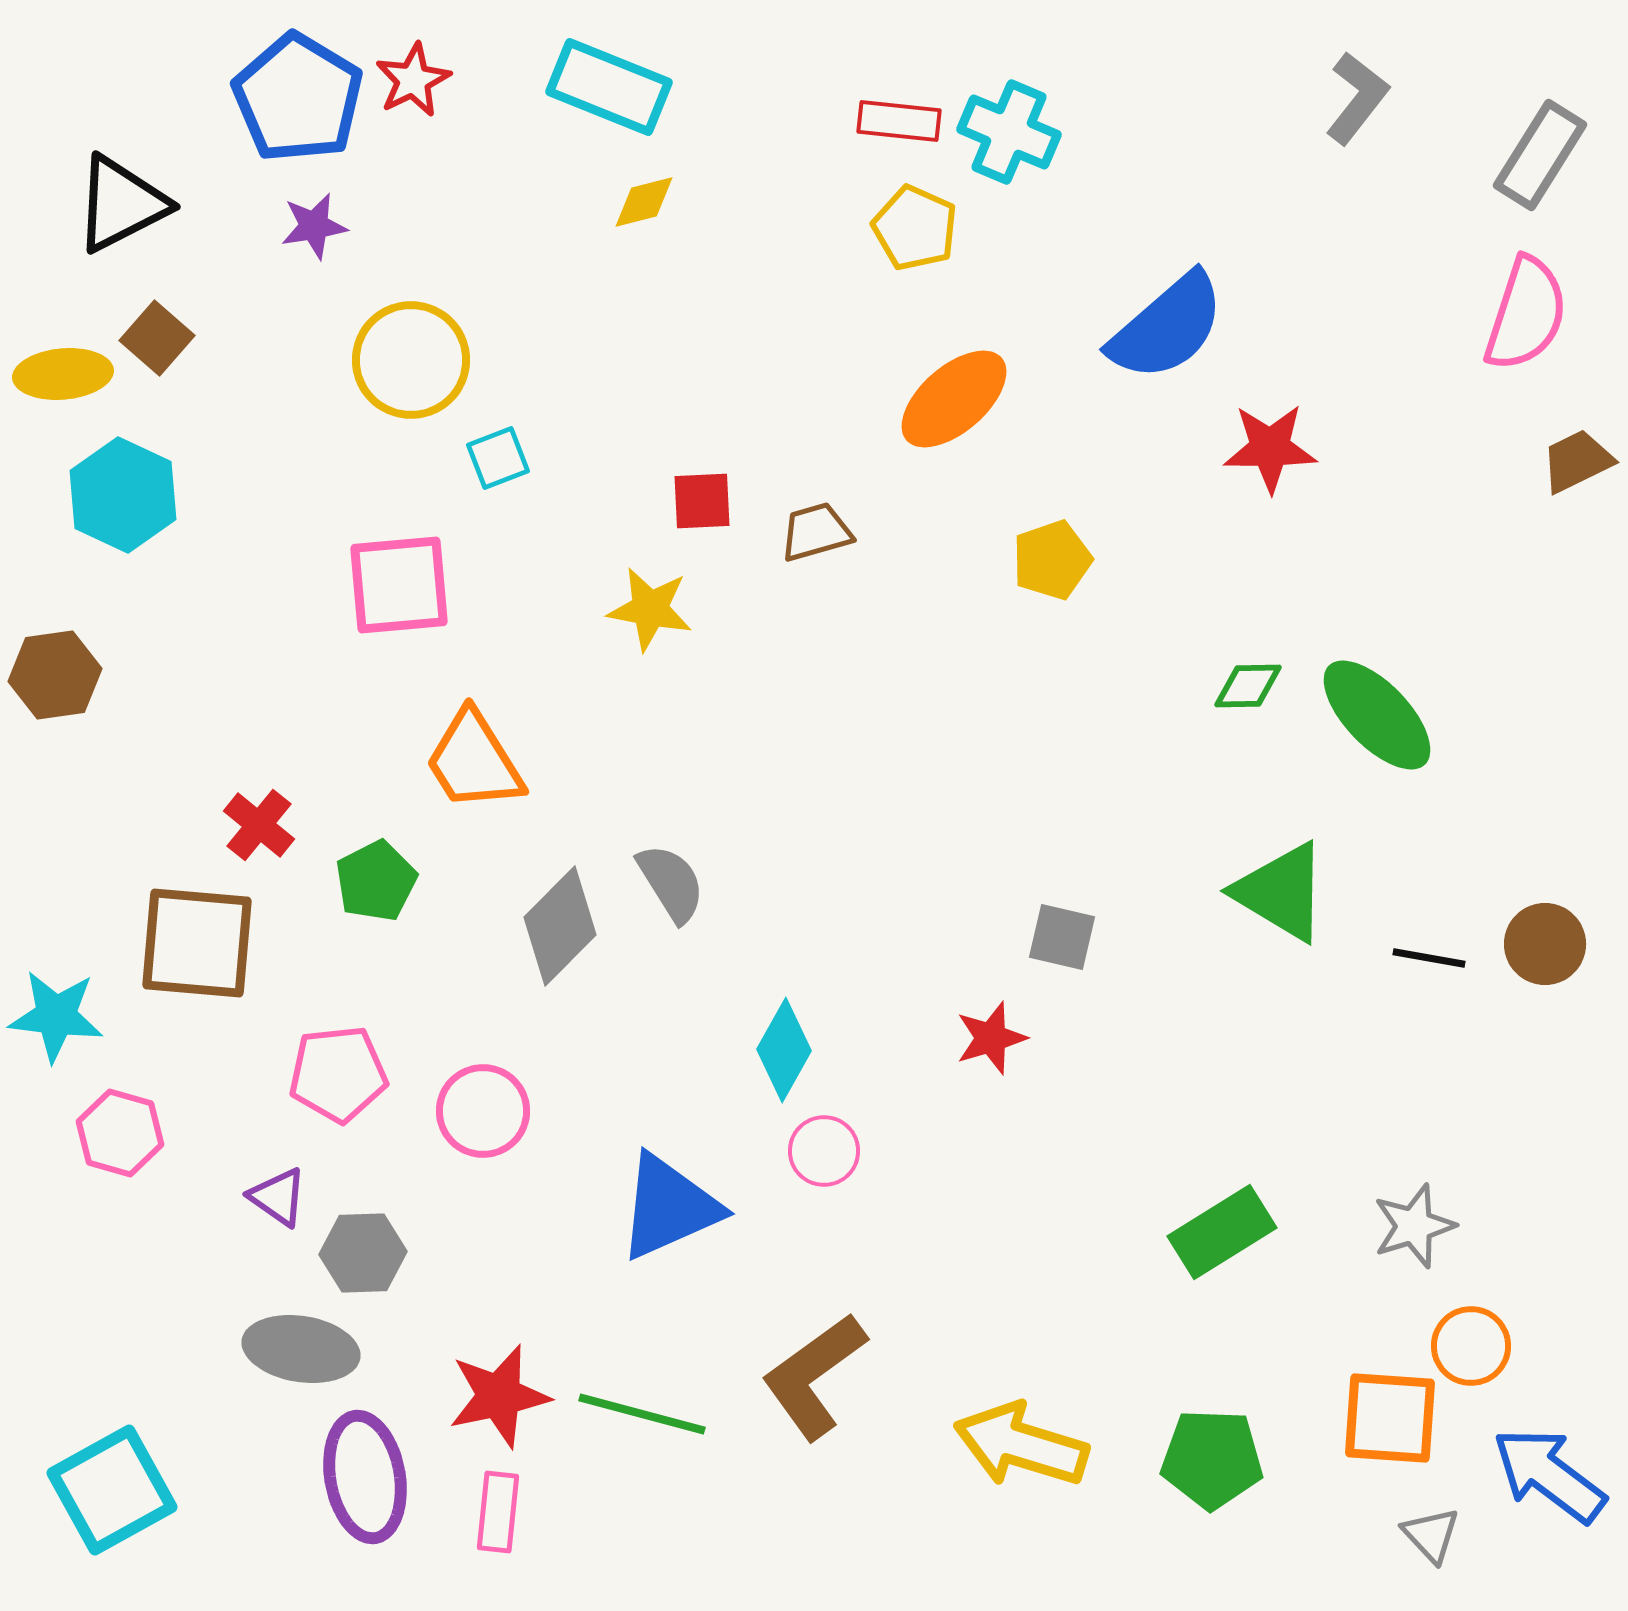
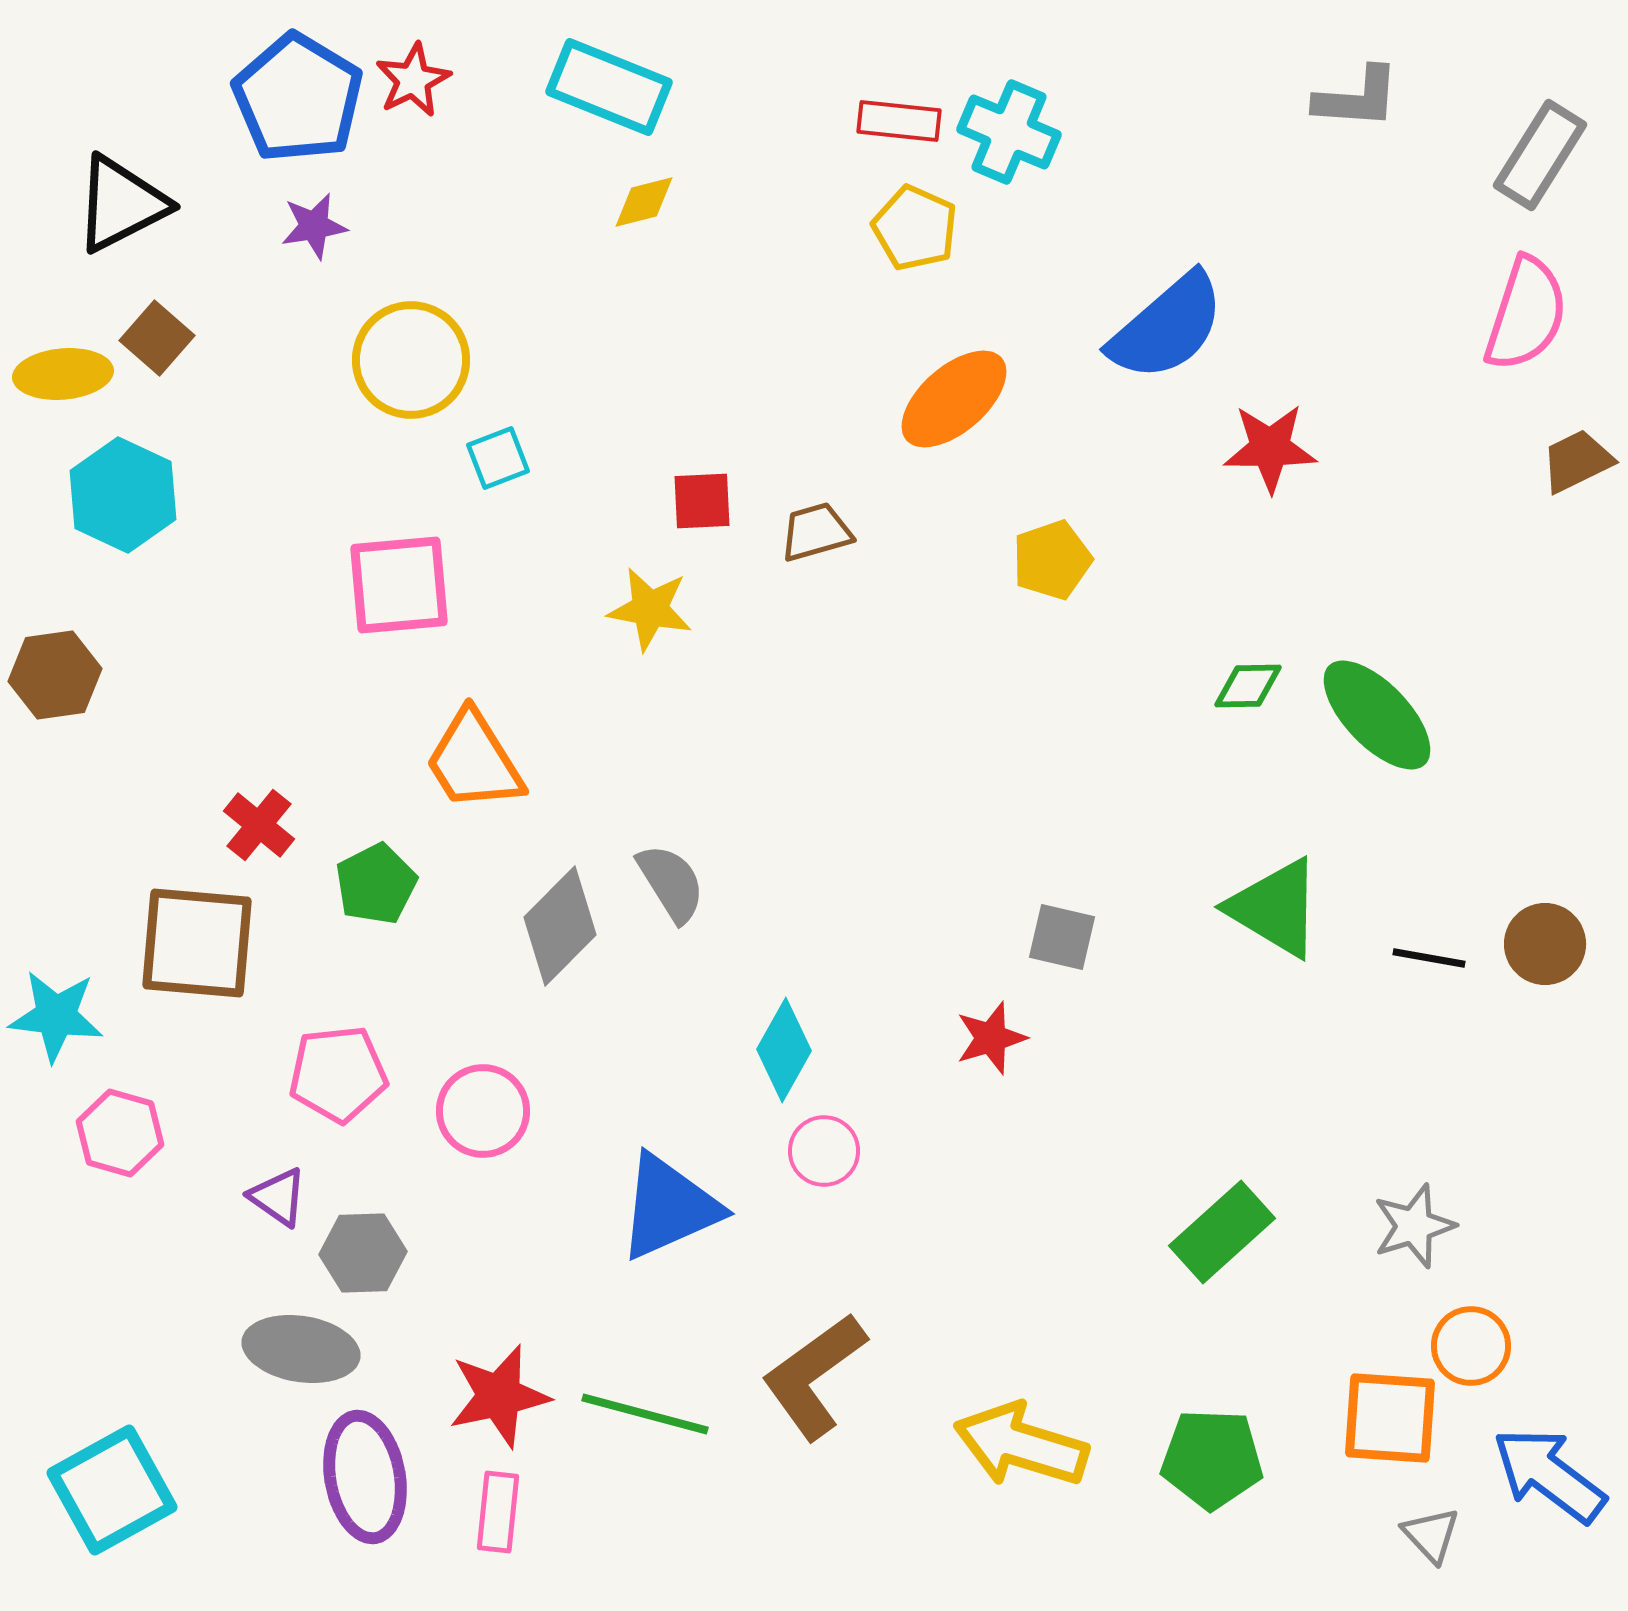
gray L-shape at (1357, 98): rotated 56 degrees clockwise
green pentagon at (376, 881): moved 3 px down
green triangle at (1281, 892): moved 6 px left, 16 px down
green rectangle at (1222, 1232): rotated 10 degrees counterclockwise
green line at (642, 1414): moved 3 px right
